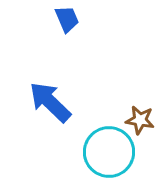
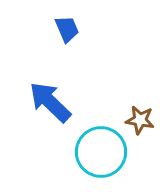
blue trapezoid: moved 10 px down
cyan circle: moved 8 px left
